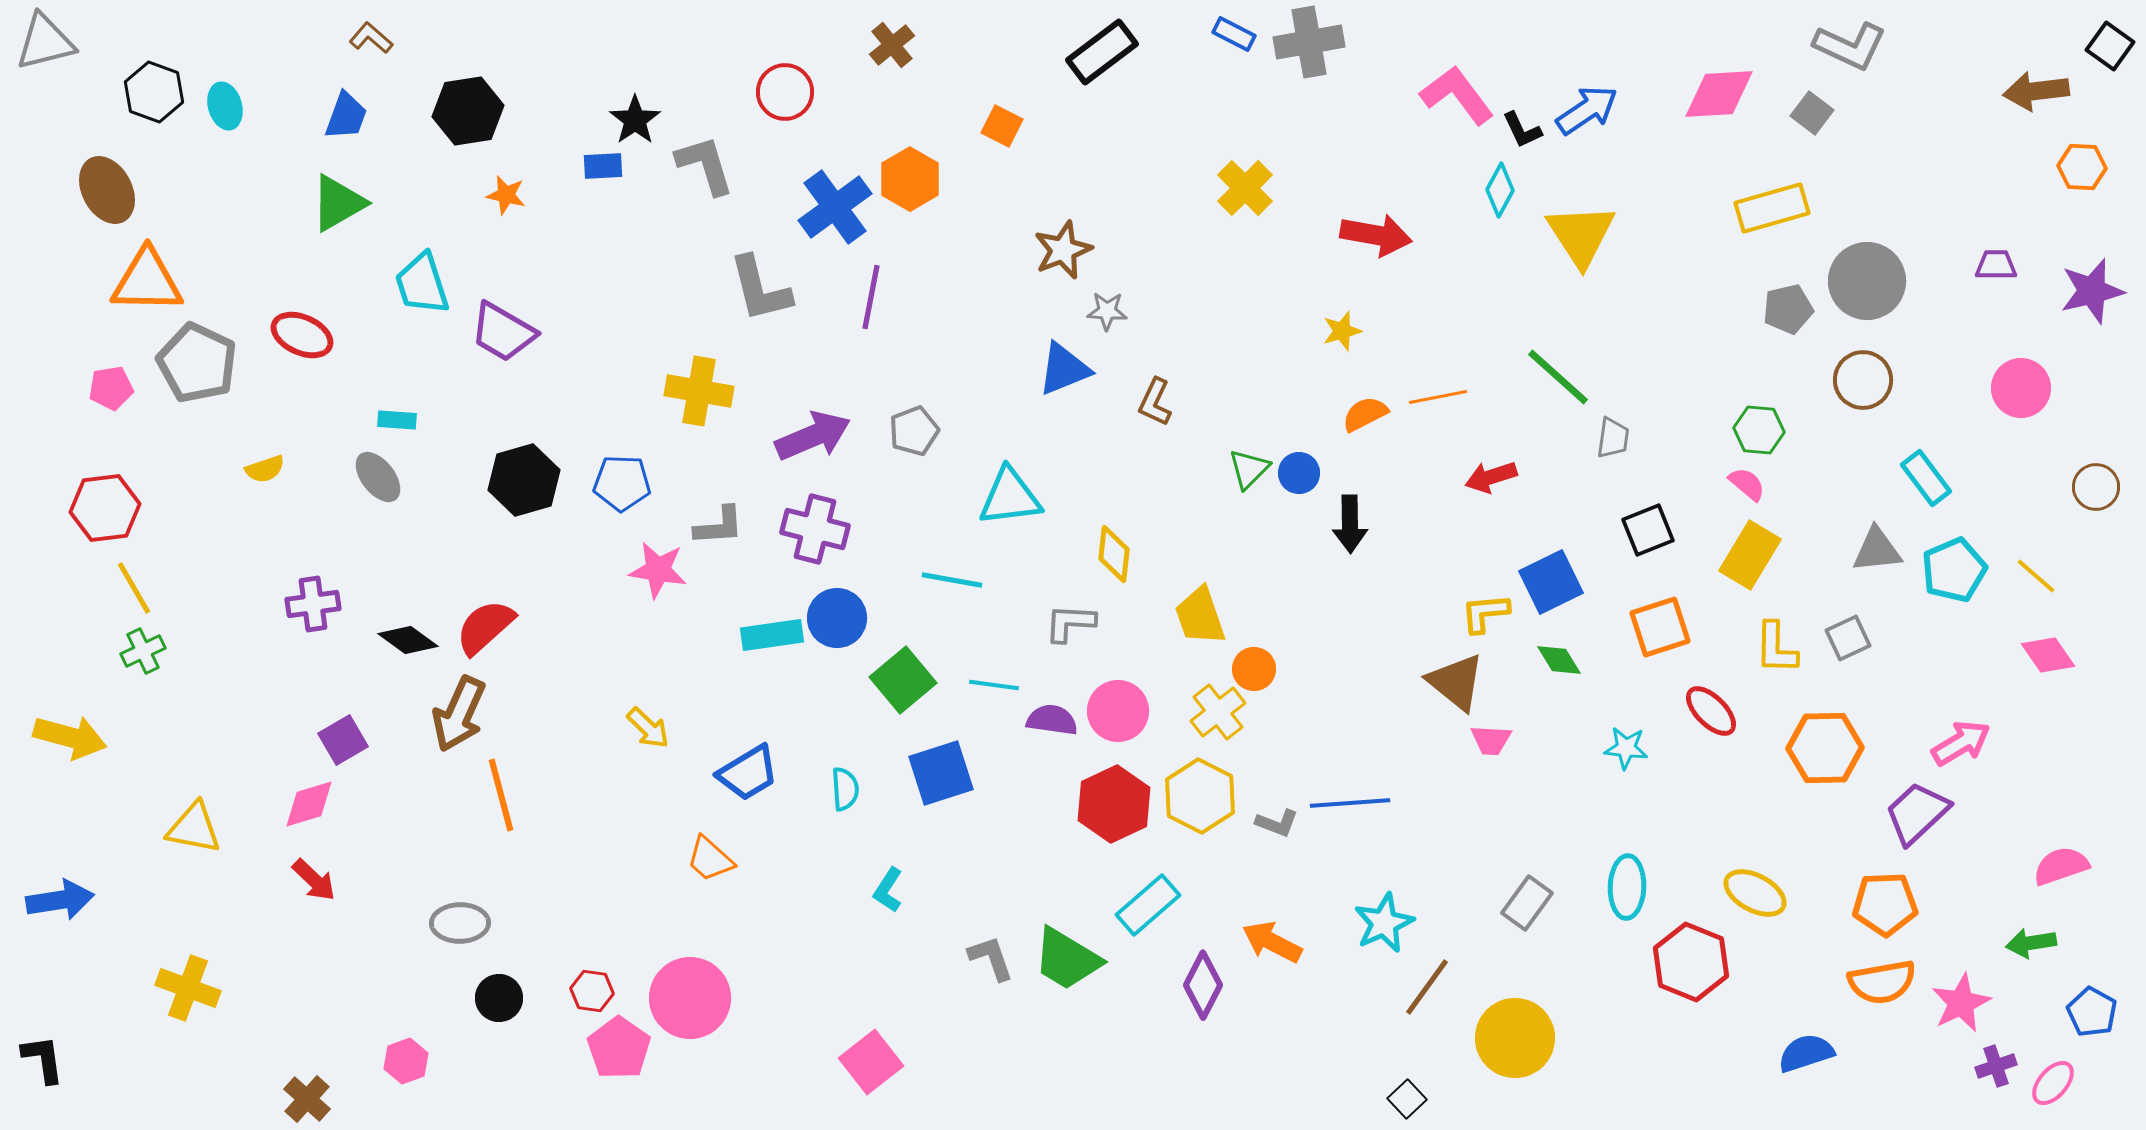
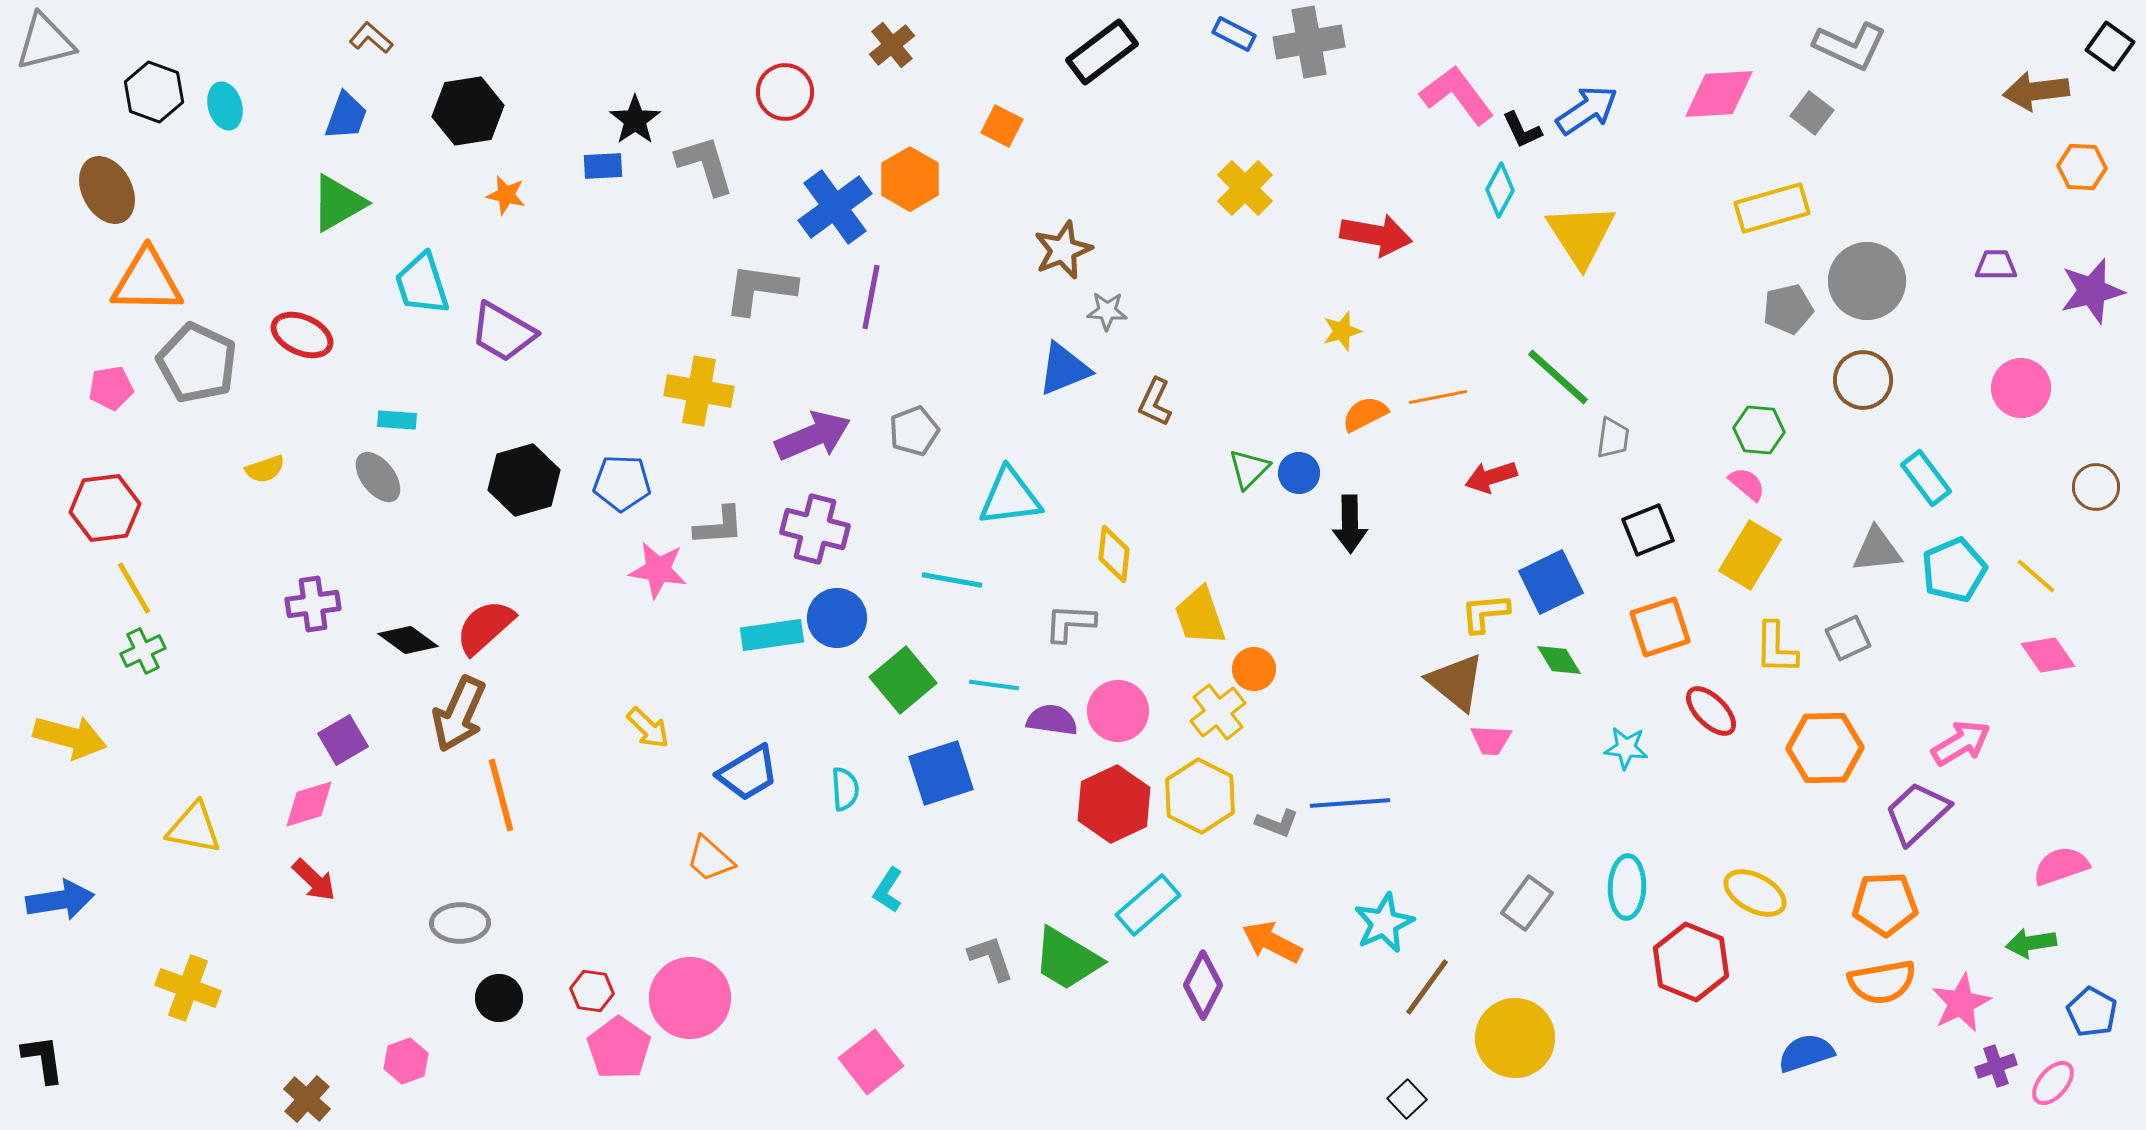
gray L-shape at (760, 289): rotated 112 degrees clockwise
